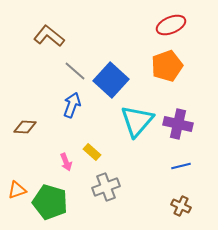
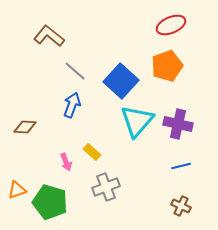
blue square: moved 10 px right, 1 px down
